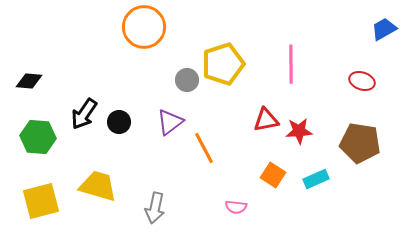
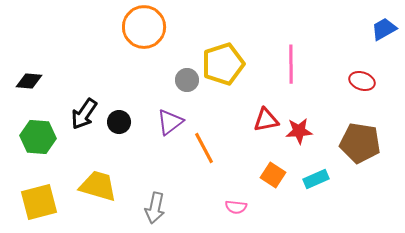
yellow square: moved 2 px left, 1 px down
